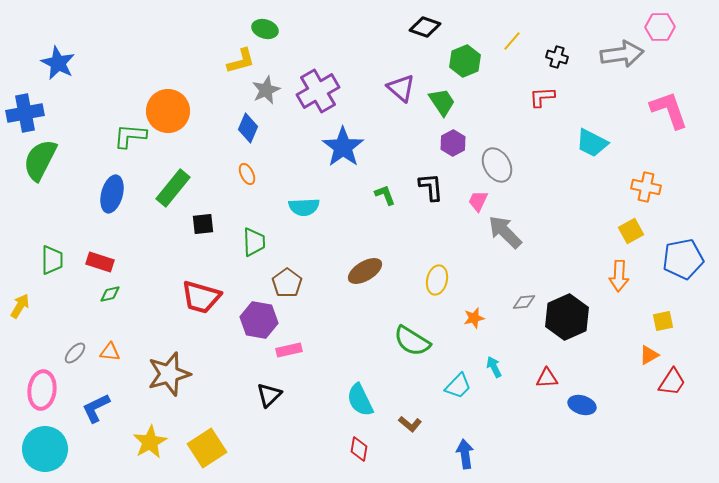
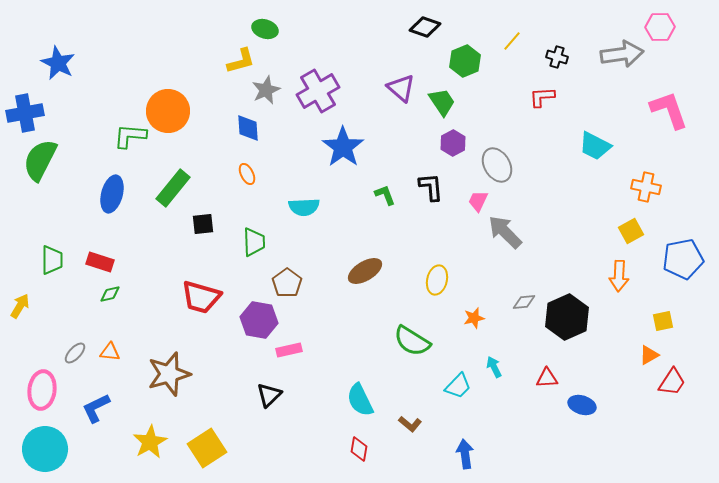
blue diamond at (248, 128): rotated 28 degrees counterclockwise
cyan trapezoid at (592, 143): moved 3 px right, 3 px down
